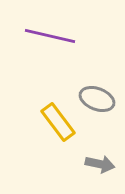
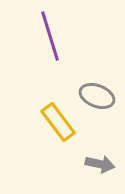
purple line: rotated 60 degrees clockwise
gray ellipse: moved 3 px up
